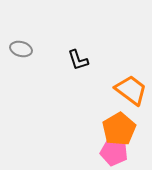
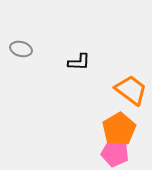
black L-shape: moved 1 px right, 2 px down; rotated 70 degrees counterclockwise
pink pentagon: moved 1 px right, 1 px down
